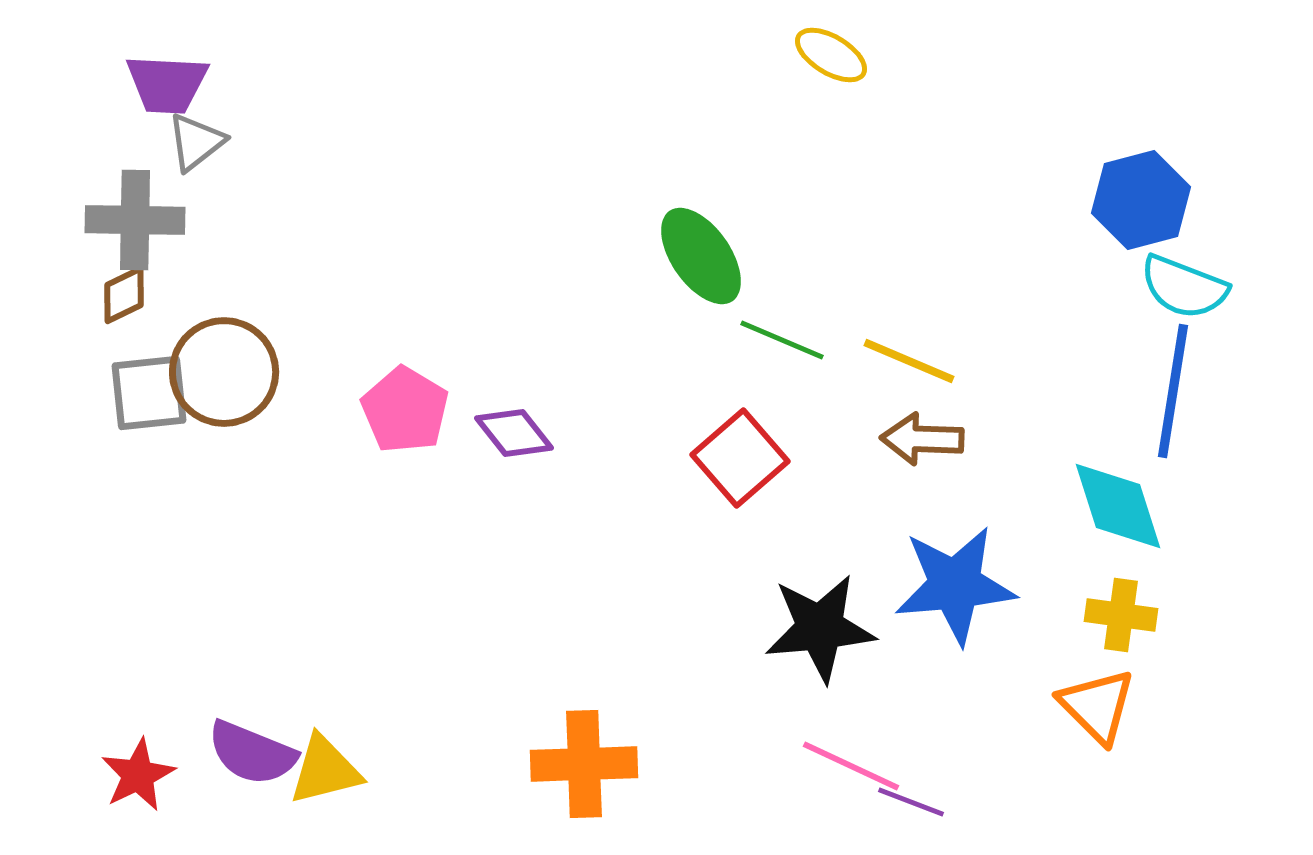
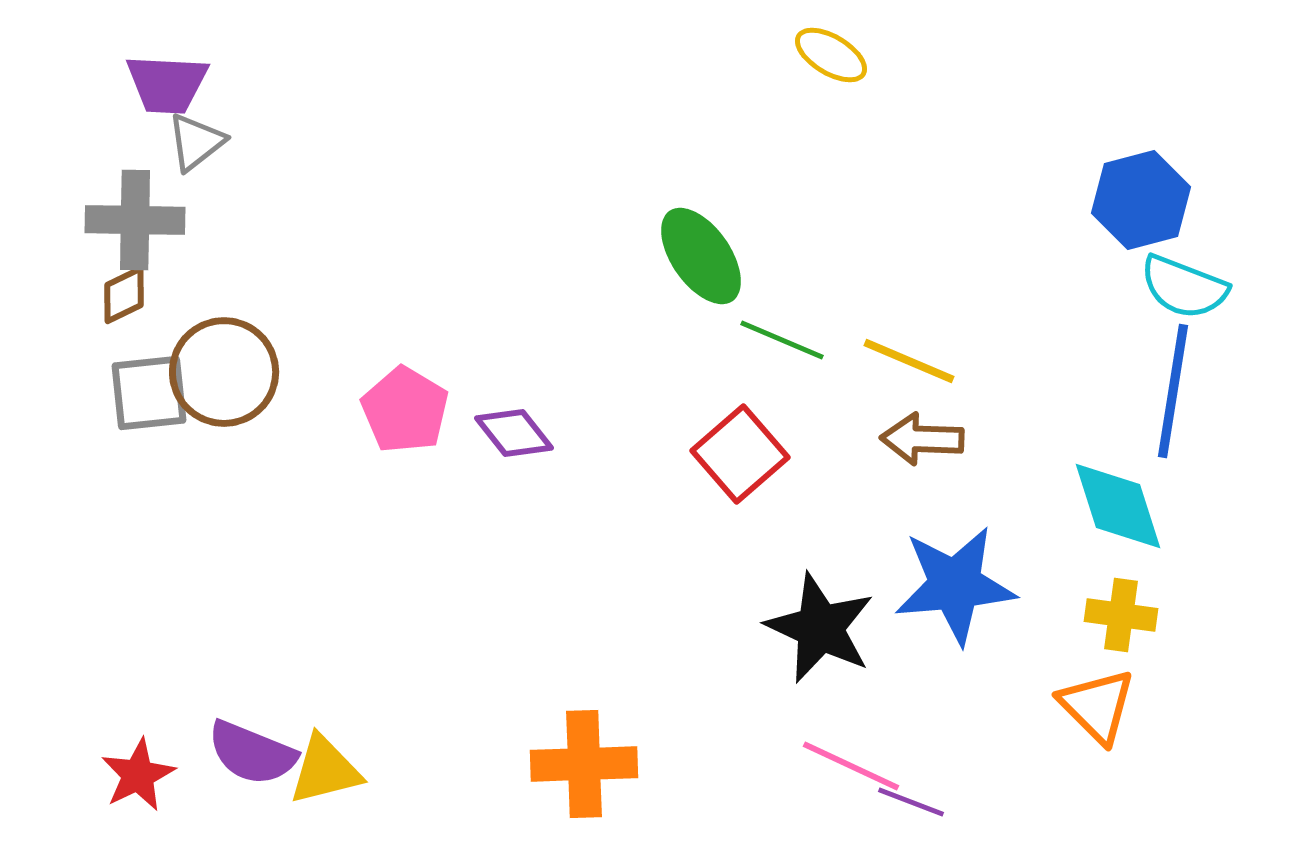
red square: moved 4 px up
black star: rotated 30 degrees clockwise
